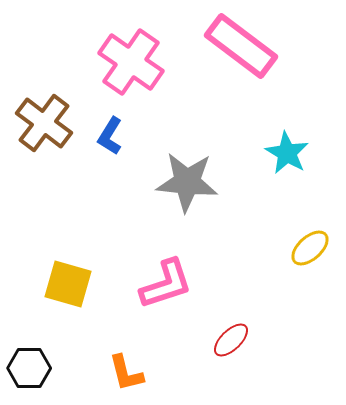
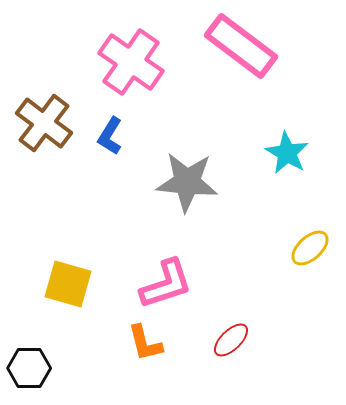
orange L-shape: moved 19 px right, 30 px up
